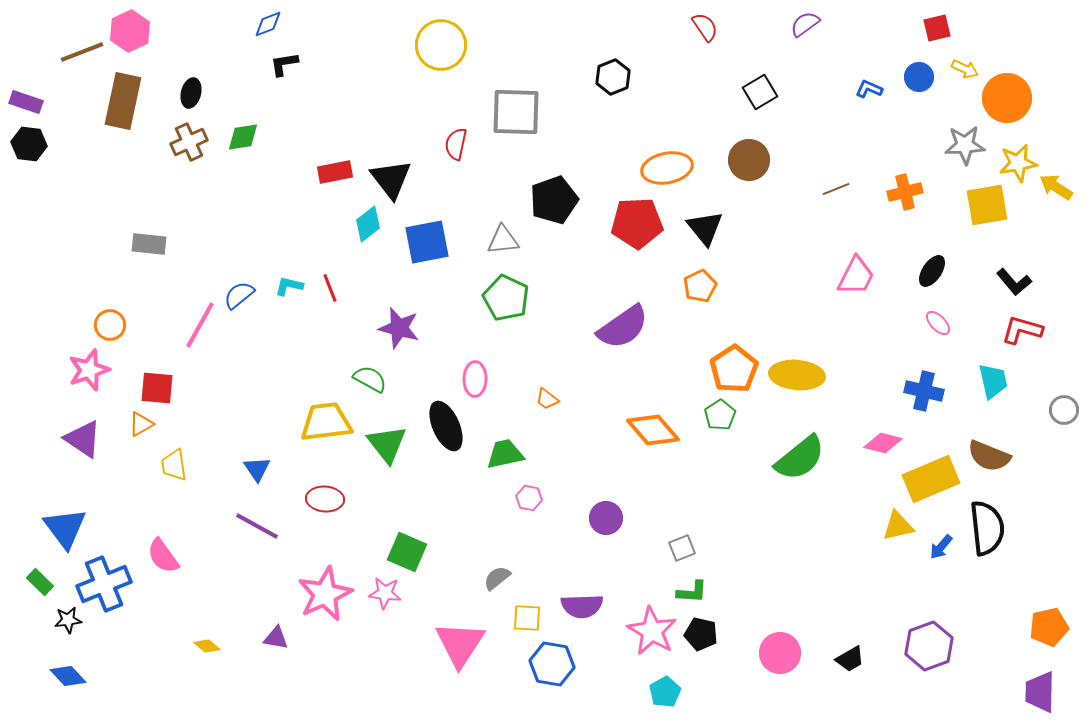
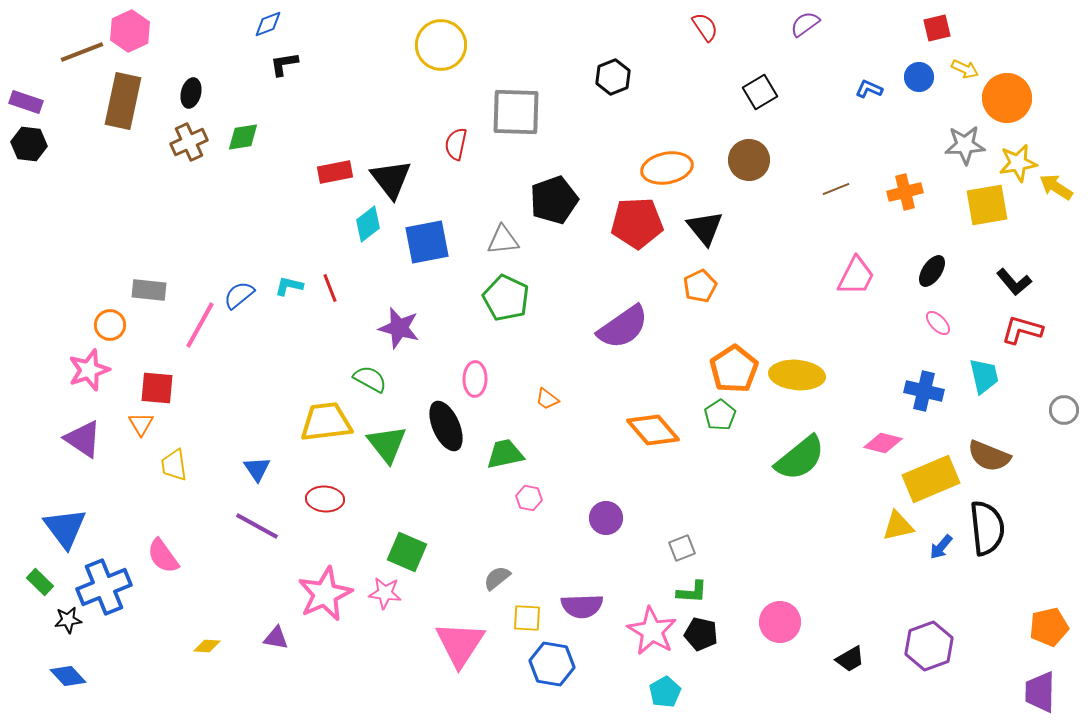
gray rectangle at (149, 244): moved 46 px down
cyan trapezoid at (993, 381): moved 9 px left, 5 px up
orange triangle at (141, 424): rotated 32 degrees counterclockwise
blue cross at (104, 584): moved 3 px down
yellow diamond at (207, 646): rotated 36 degrees counterclockwise
pink circle at (780, 653): moved 31 px up
